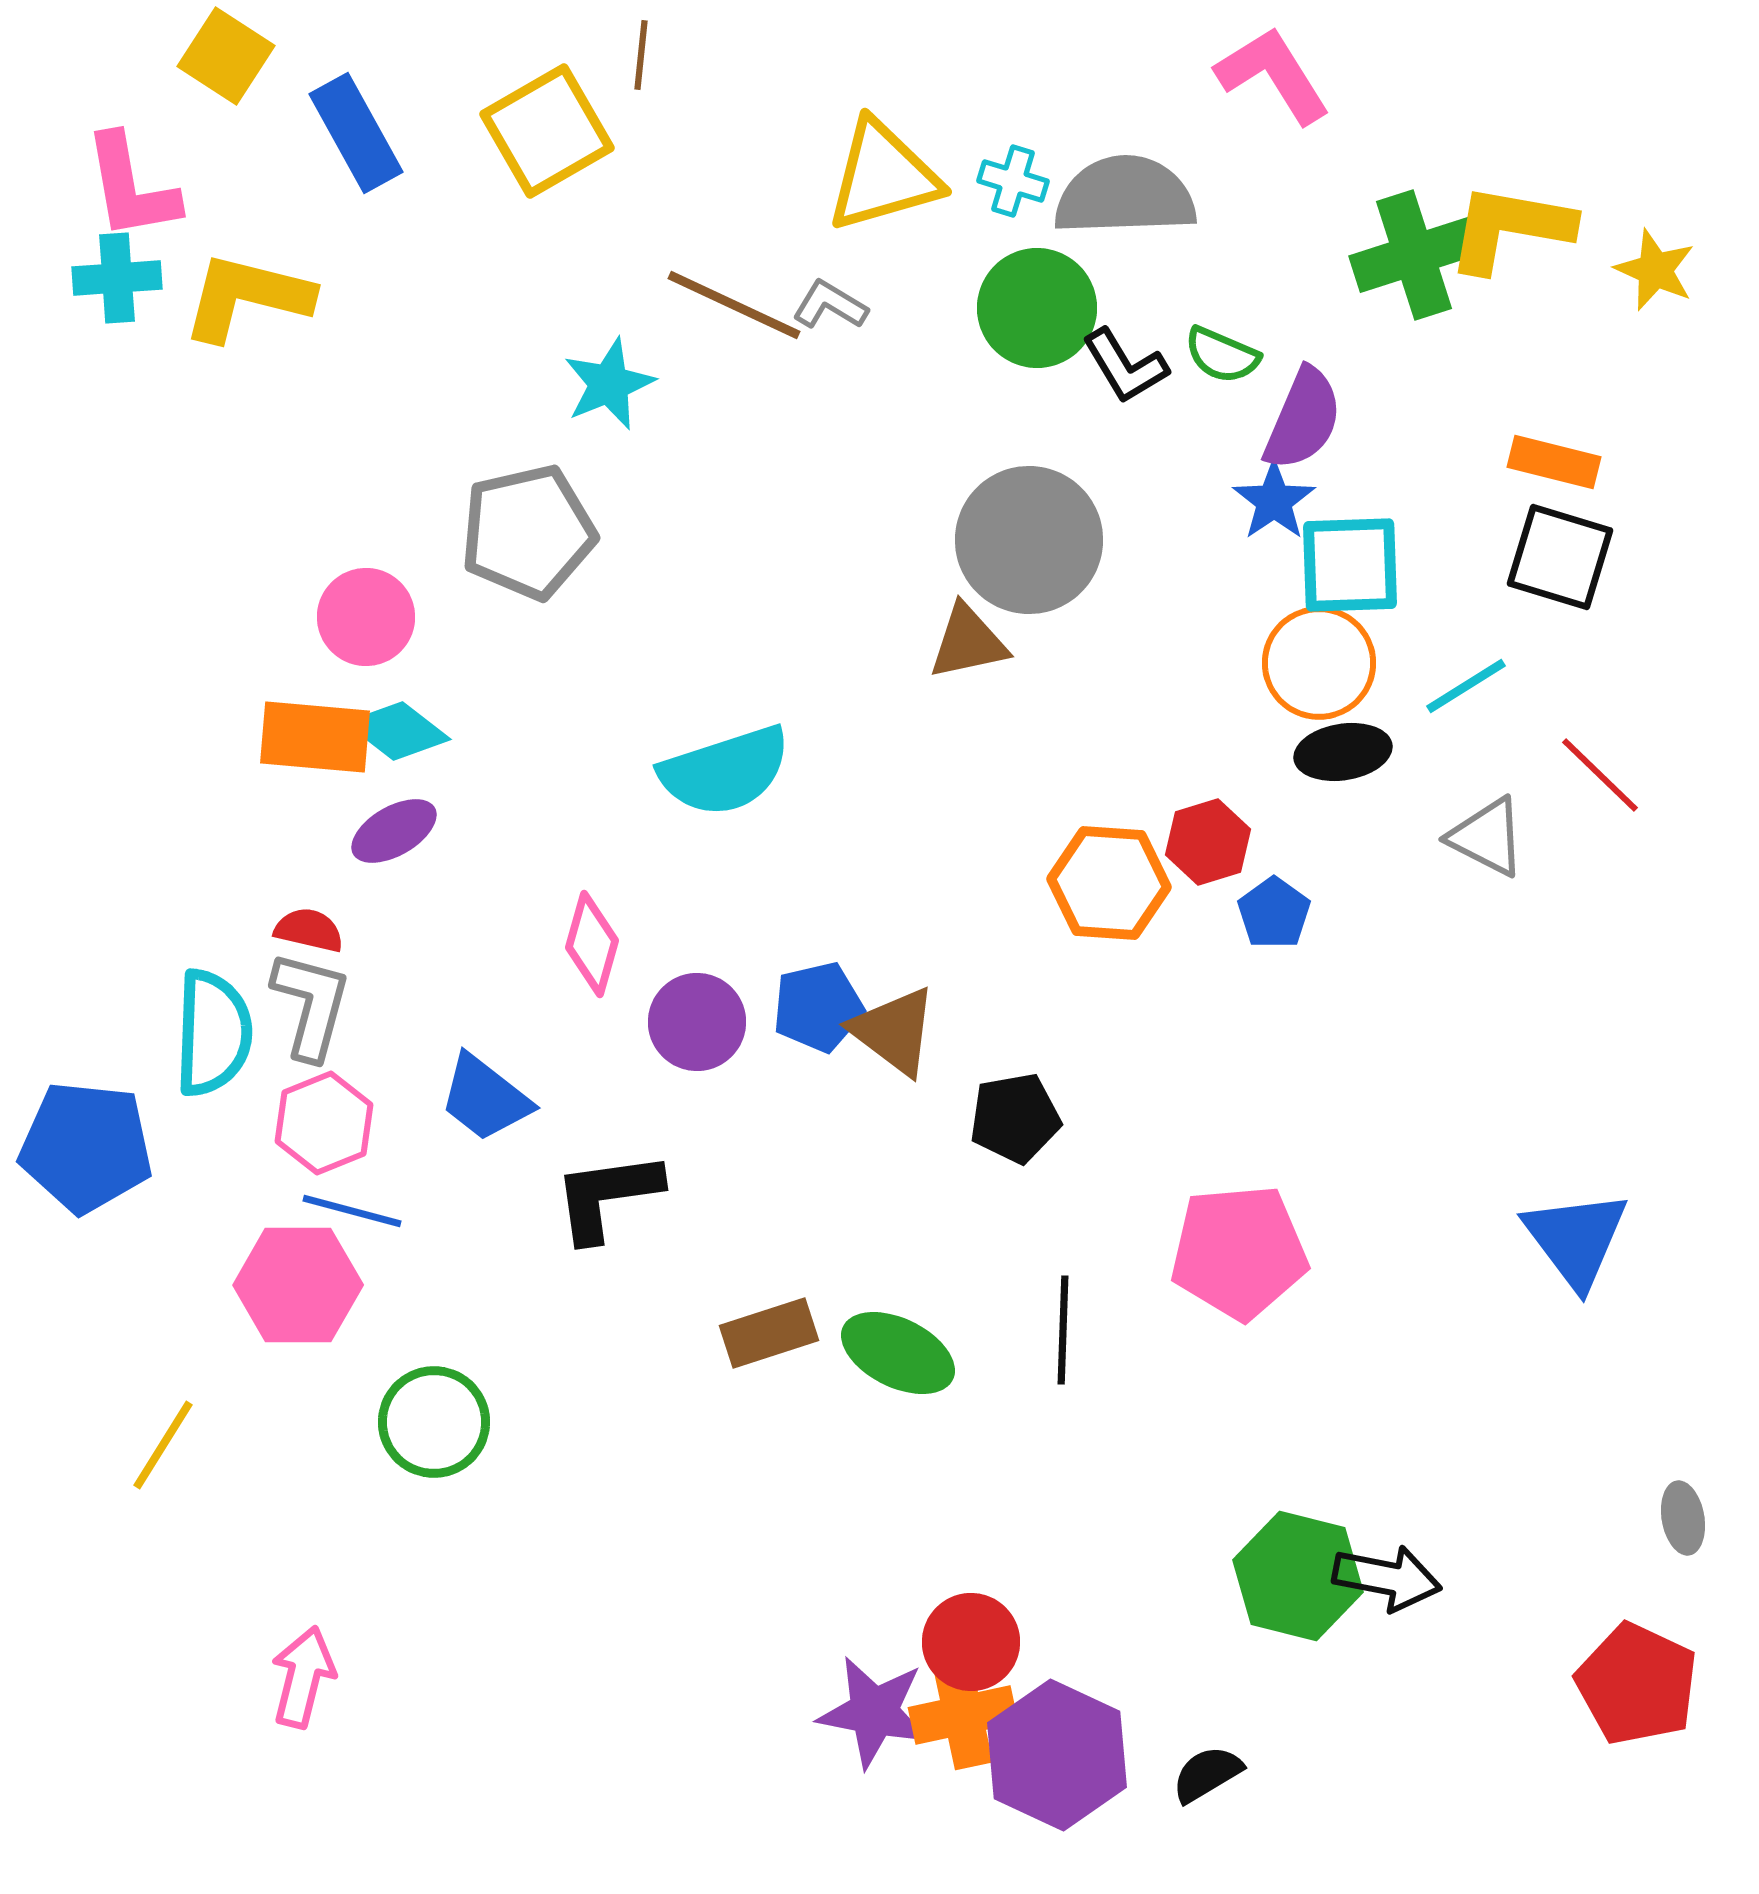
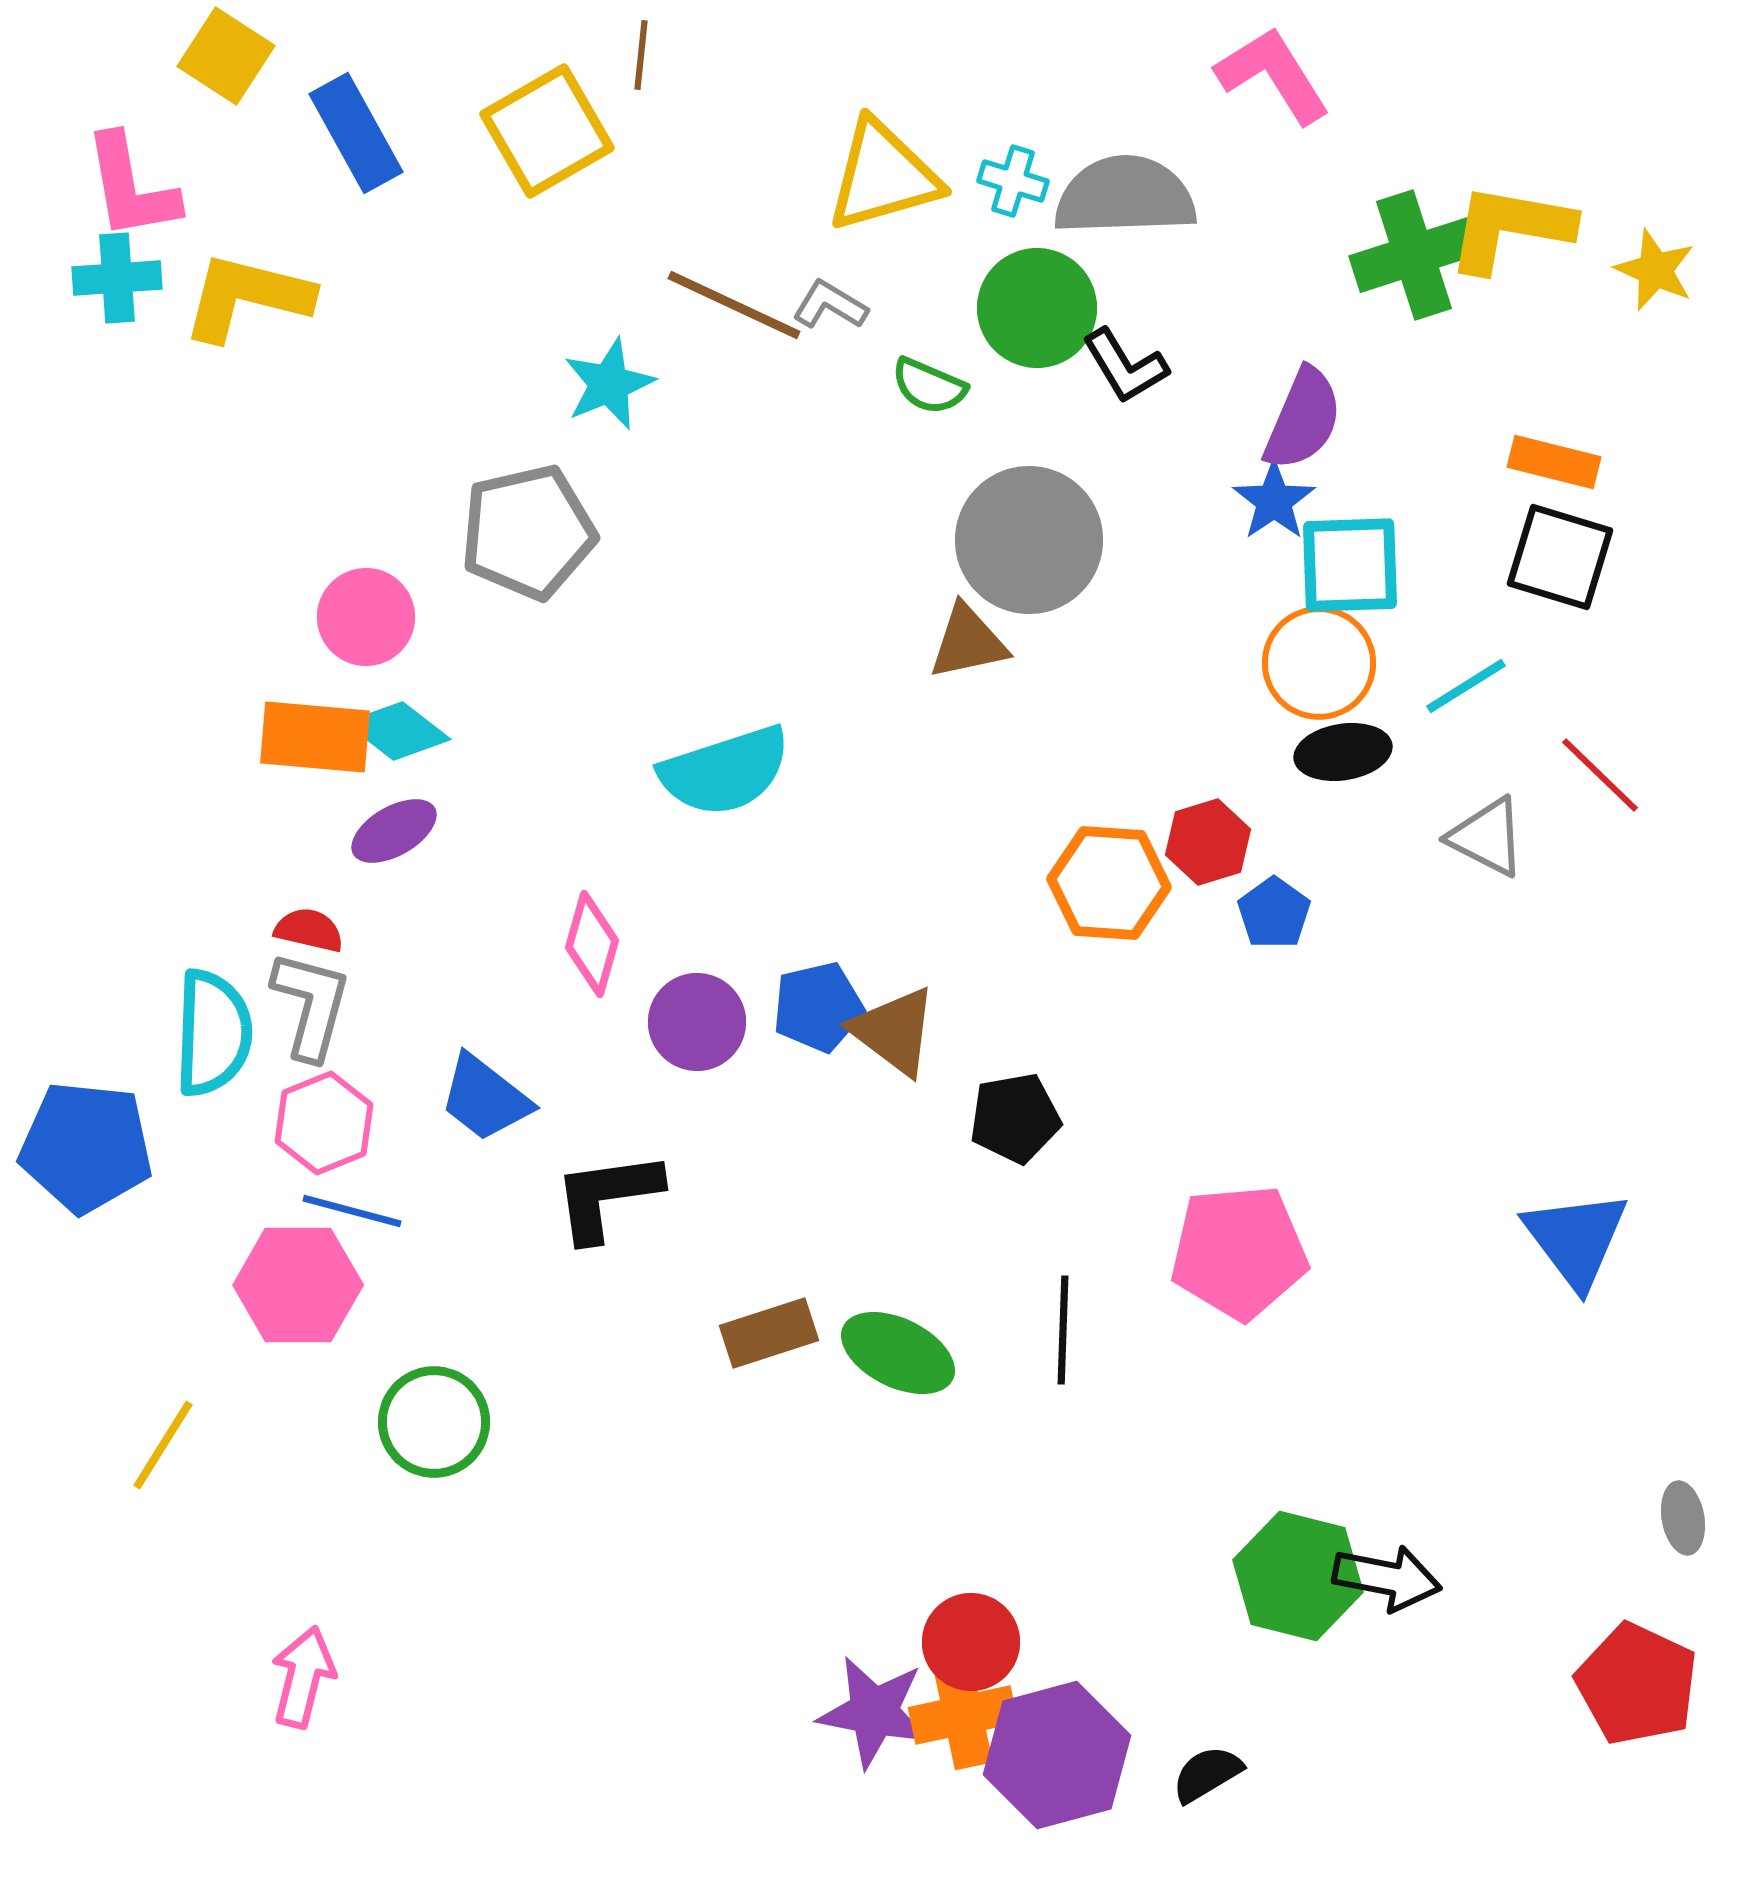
green semicircle at (1222, 355): moved 293 px left, 31 px down
purple hexagon at (1057, 1755): rotated 20 degrees clockwise
